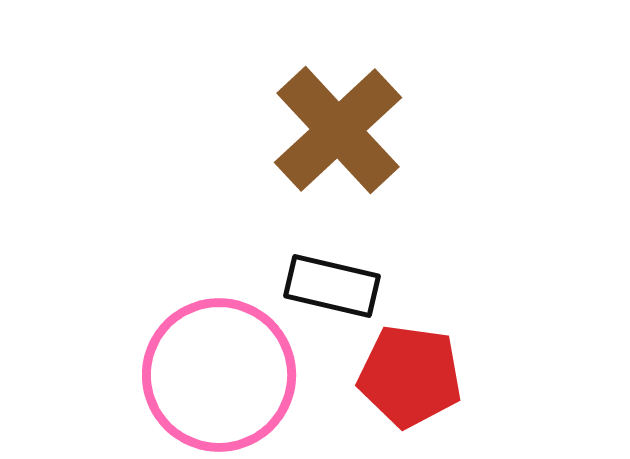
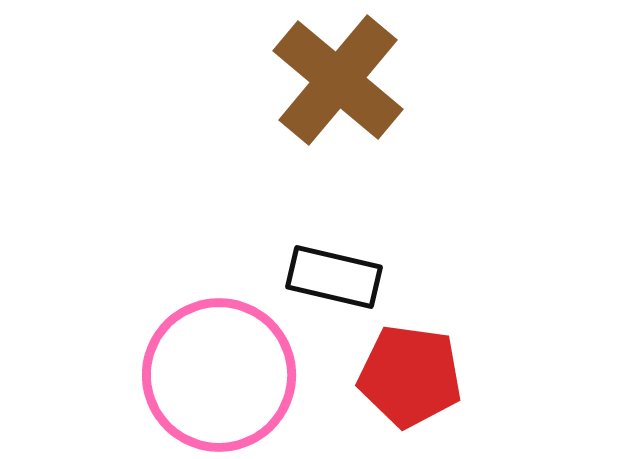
brown cross: moved 50 px up; rotated 7 degrees counterclockwise
black rectangle: moved 2 px right, 9 px up
